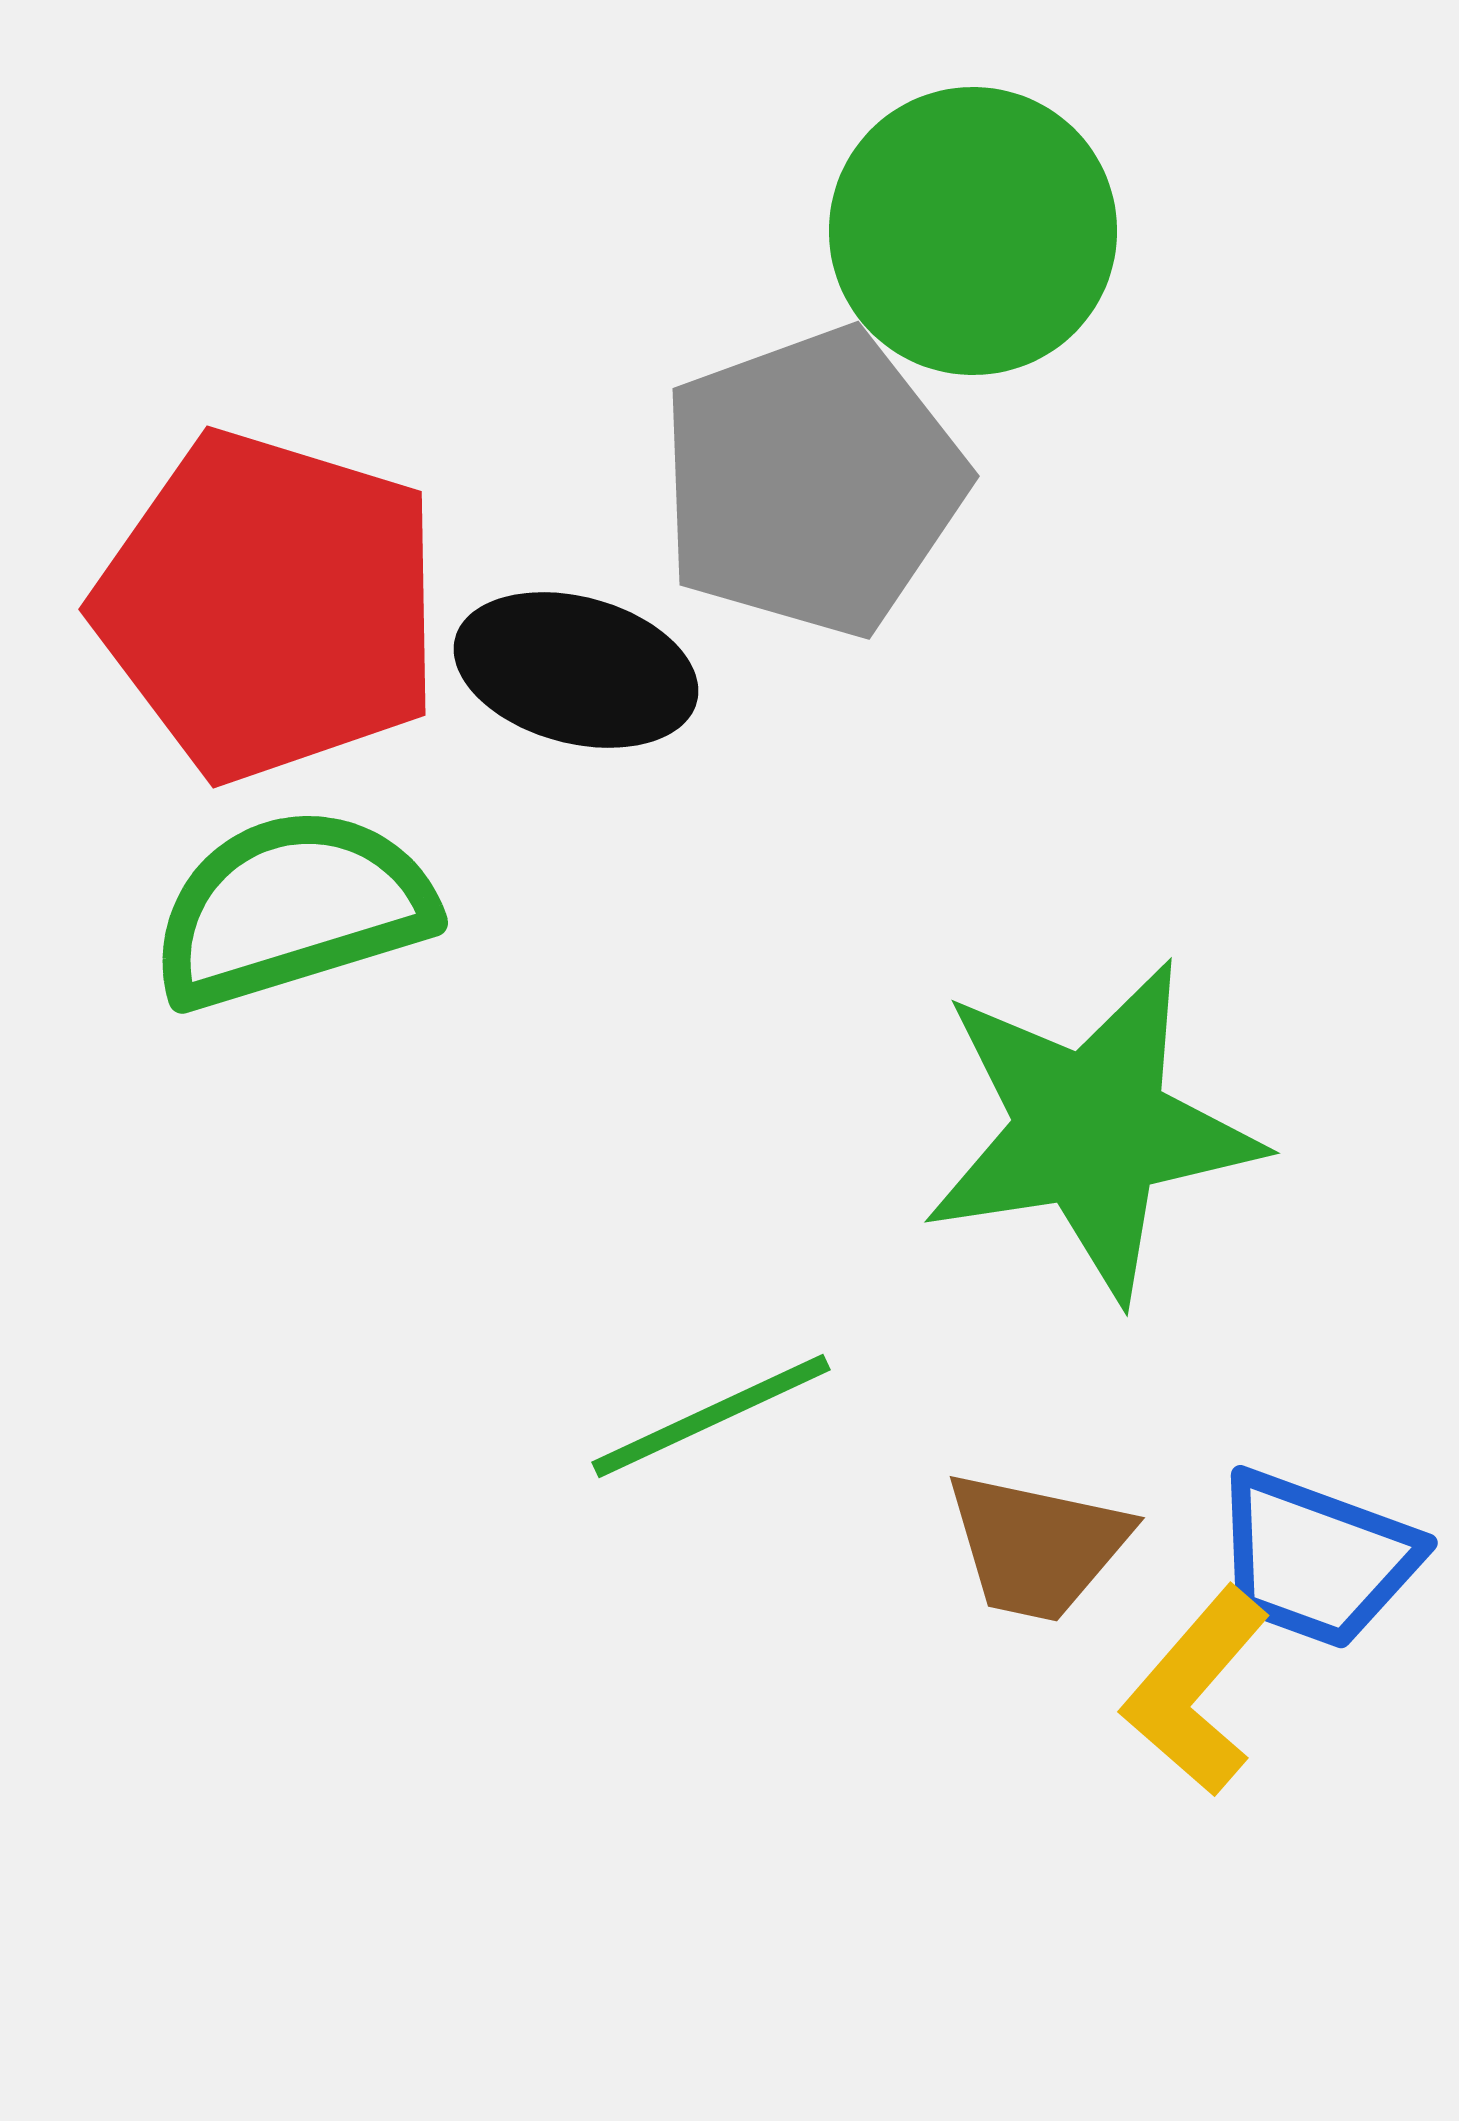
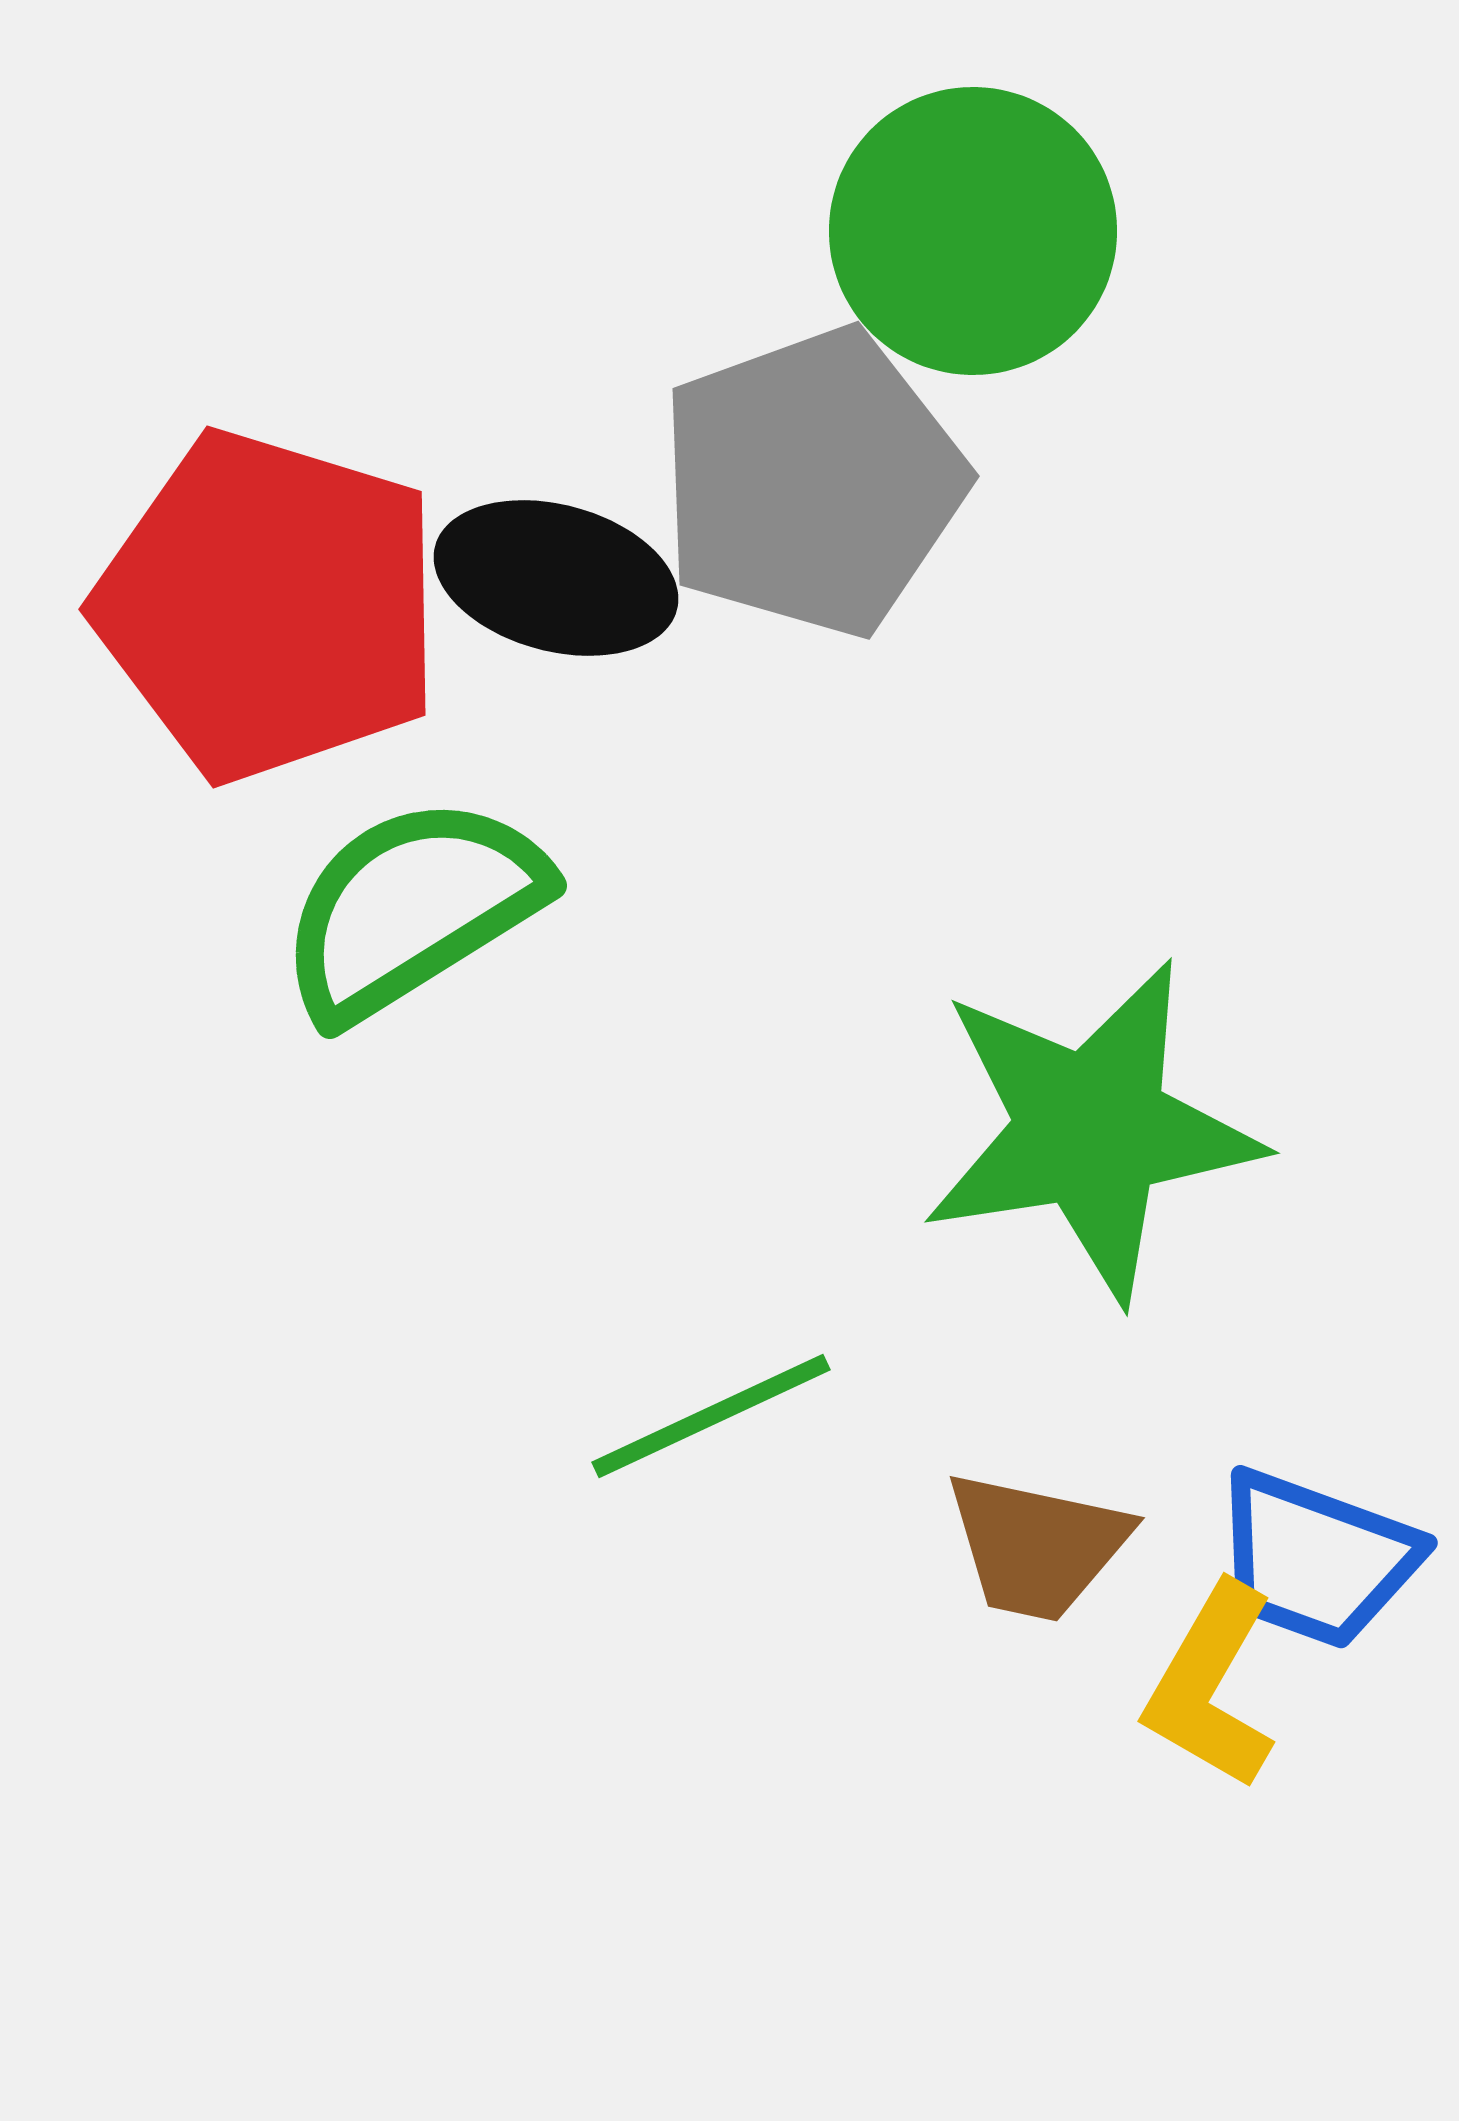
black ellipse: moved 20 px left, 92 px up
green semicircle: moved 120 px right; rotated 15 degrees counterclockwise
yellow L-shape: moved 15 px right, 5 px up; rotated 11 degrees counterclockwise
